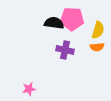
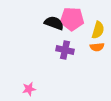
black semicircle: rotated 12 degrees clockwise
